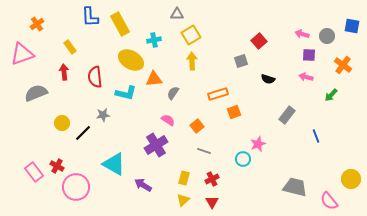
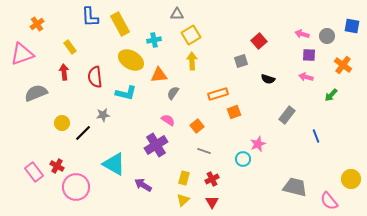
orange triangle at (154, 79): moved 5 px right, 4 px up
